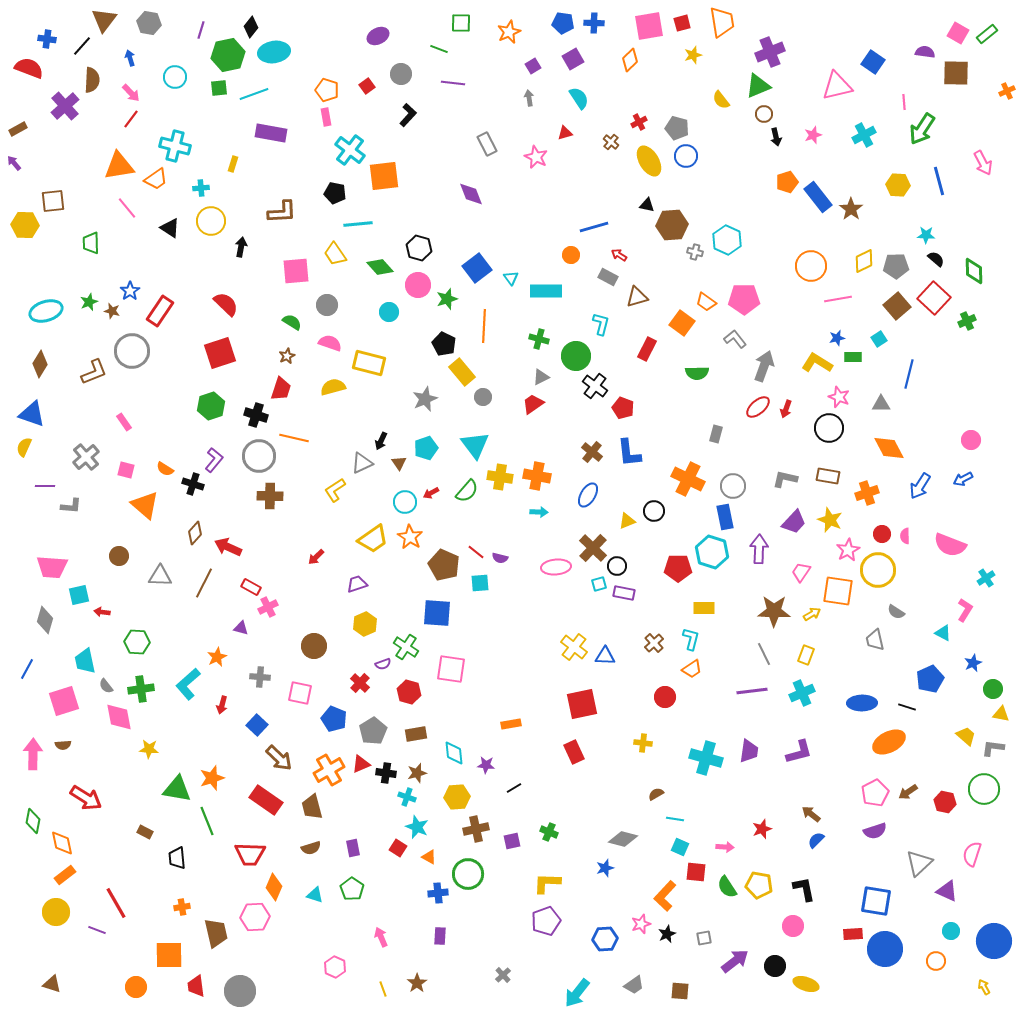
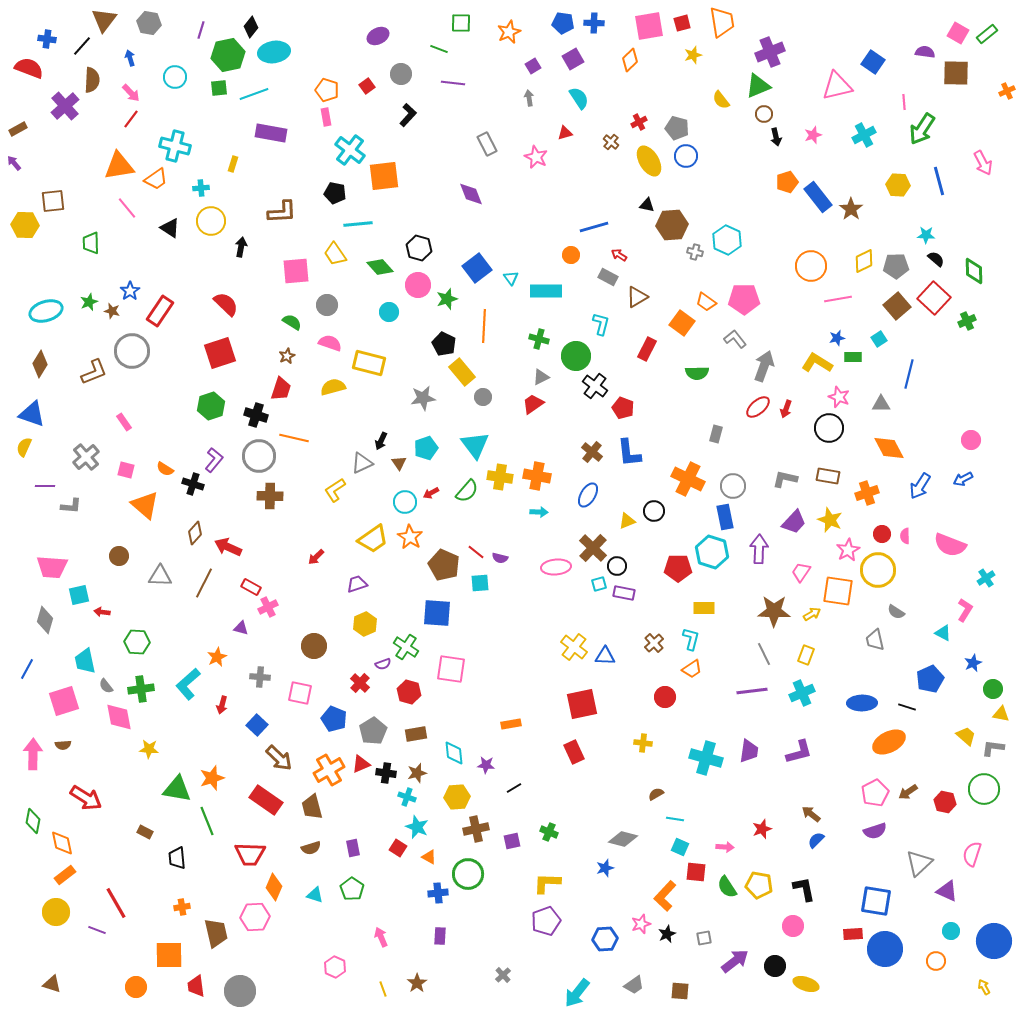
brown triangle at (637, 297): rotated 15 degrees counterclockwise
gray star at (425, 399): moved 2 px left, 1 px up; rotated 15 degrees clockwise
